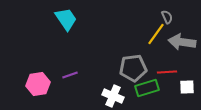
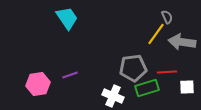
cyan trapezoid: moved 1 px right, 1 px up
